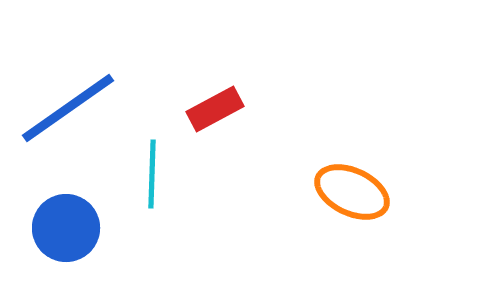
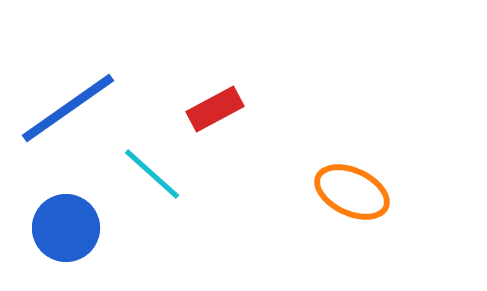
cyan line: rotated 50 degrees counterclockwise
